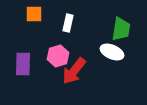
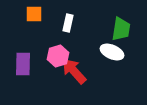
red arrow: rotated 100 degrees clockwise
